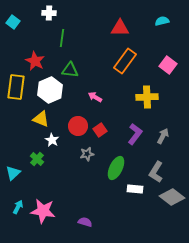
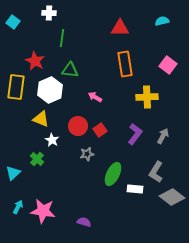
orange rectangle: moved 3 px down; rotated 45 degrees counterclockwise
green ellipse: moved 3 px left, 6 px down
purple semicircle: moved 1 px left
